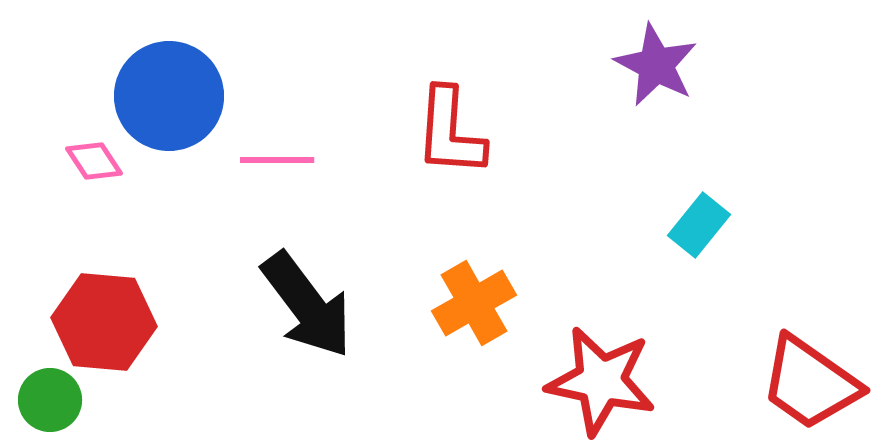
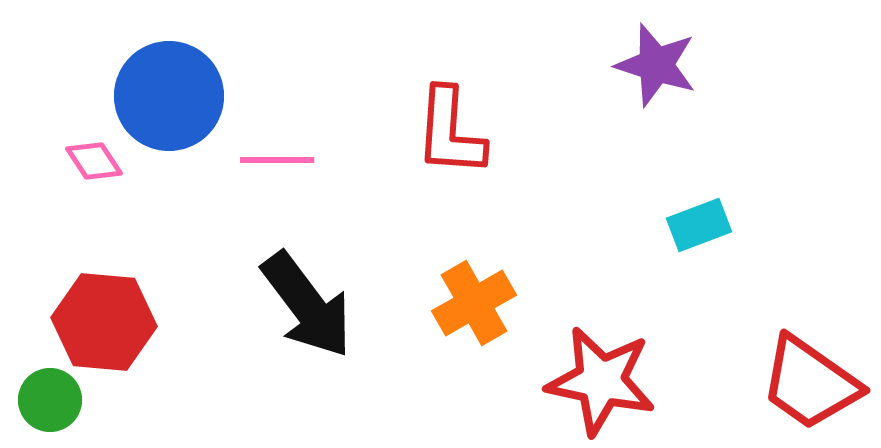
purple star: rotated 10 degrees counterclockwise
cyan rectangle: rotated 30 degrees clockwise
